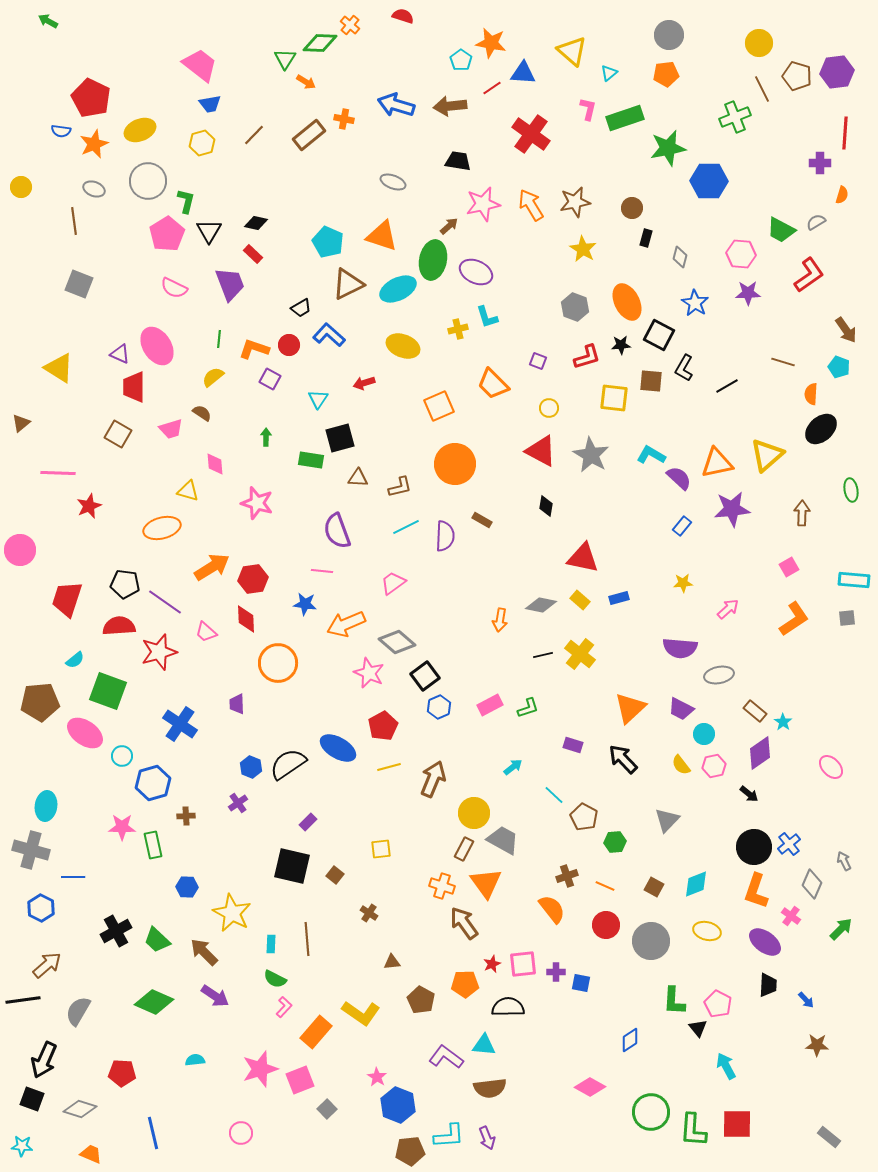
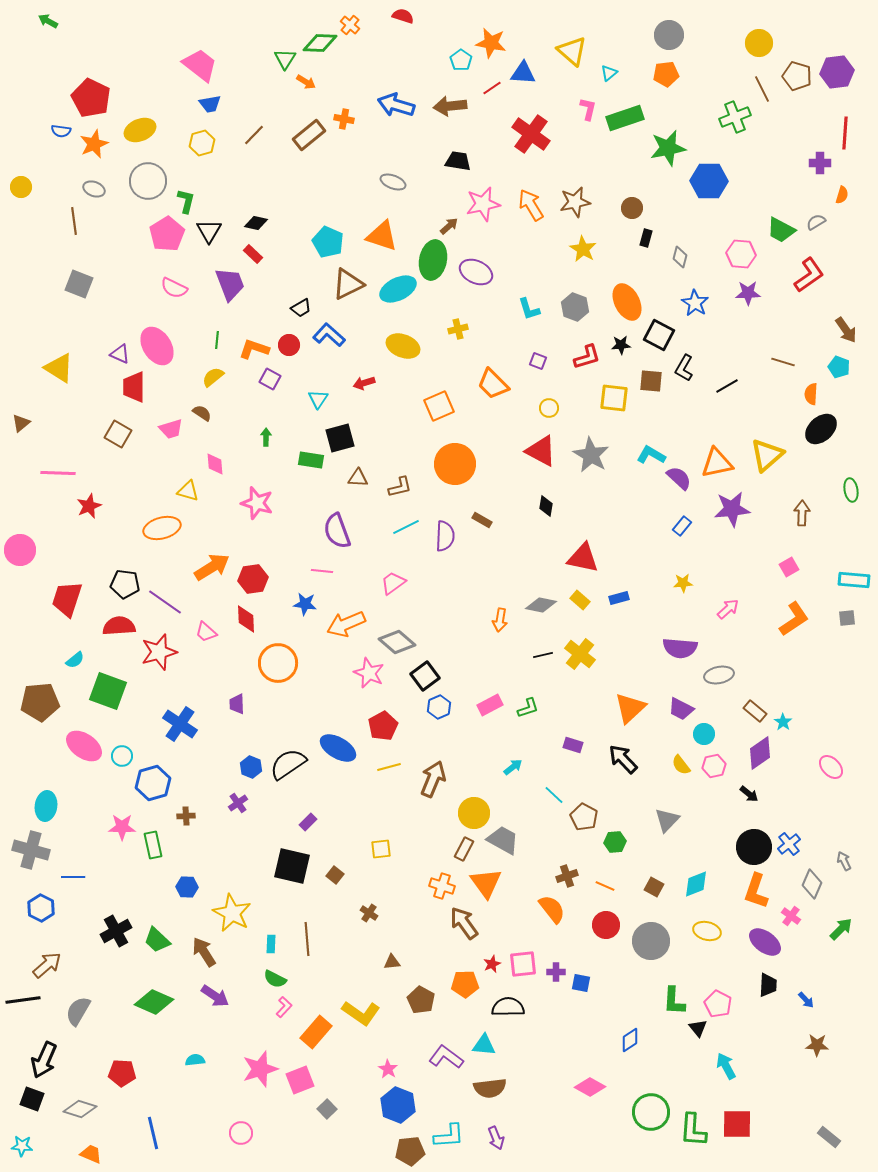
cyan L-shape at (487, 317): moved 42 px right, 8 px up
green line at (219, 339): moved 2 px left, 1 px down
pink ellipse at (85, 733): moved 1 px left, 13 px down
brown arrow at (204, 952): rotated 12 degrees clockwise
pink star at (377, 1077): moved 11 px right, 8 px up
purple arrow at (487, 1138): moved 9 px right
